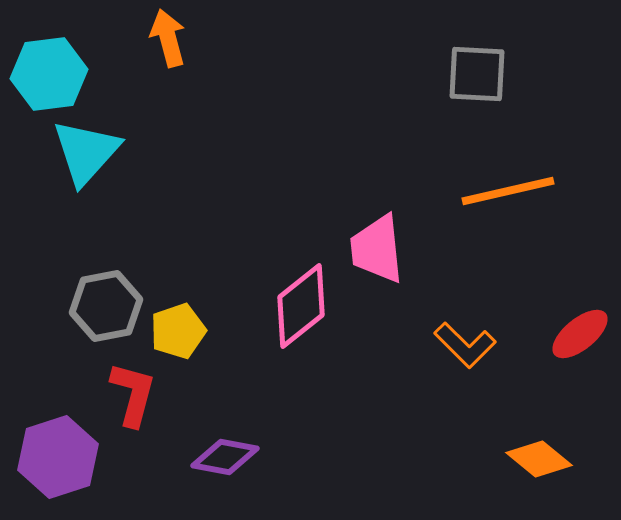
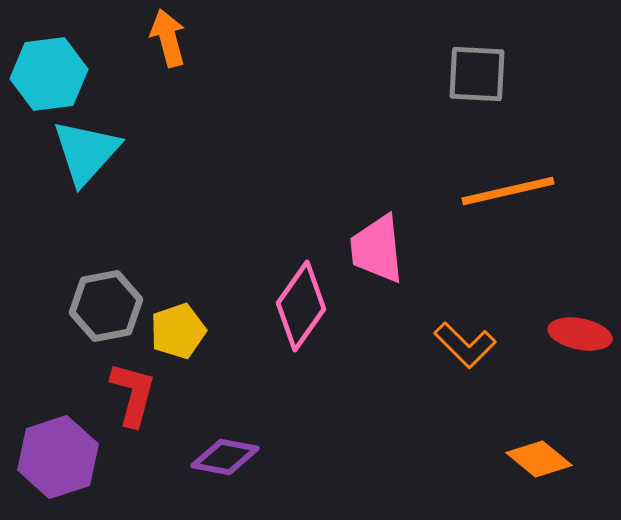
pink diamond: rotated 16 degrees counterclockwise
red ellipse: rotated 50 degrees clockwise
